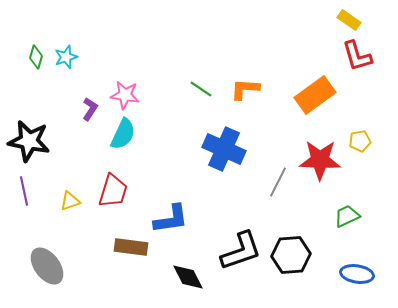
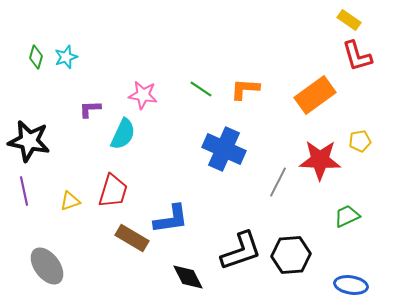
pink star: moved 18 px right
purple L-shape: rotated 125 degrees counterclockwise
brown rectangle: moved 1 px right, 9 px up; rotated 24 degrees clockwise
blue ellipse: moved 6 px left, 11 px down
